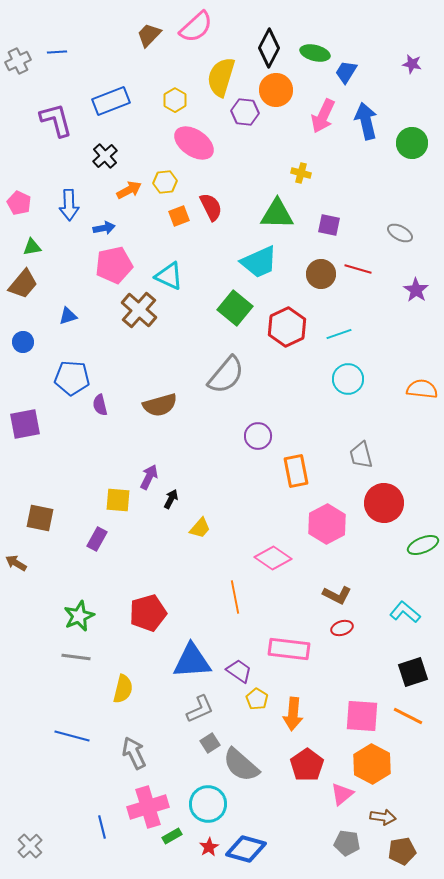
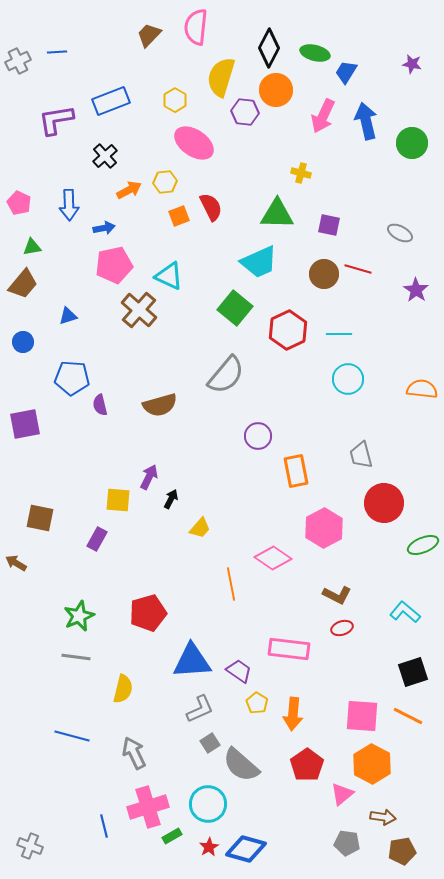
pink semicircle at (196, 27): rotated 138 degrees clockwise
purple L-shape at (56, 120): rotated 84 degrees counterclockwise
brown circle at (321, 274): moved 3 px right
red hexagon at (287, 327): moved 1 px right, 3 px down
cyan line at (339, 334): rotated 20 degrees clockwise
pink hexagon at (327, 524): moved 3 px left, 4 px down
orange line at (235, 597): moved 4 px left, 13 px up
yellow pentagon at (257, 699): moved 4 px down
blue line at (102, 827): moved 2 px right, 1 px up
gray cross at (30, 846): rotated 25 degrees counterclockwise
